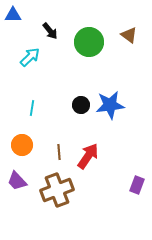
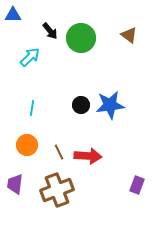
green circle: moved 8 px left, 4 px up
orange circle: moved 5 px right
brown line: rotated 21 degrees counterclockwise
red arrow: rotated 60 degrees clockwise
purple trapezoid: moved 2 px left, 3 px down; rotated 50 degrees clockwise
